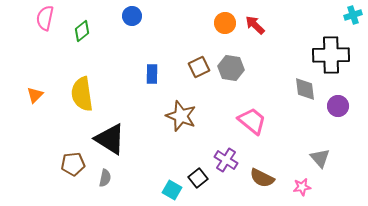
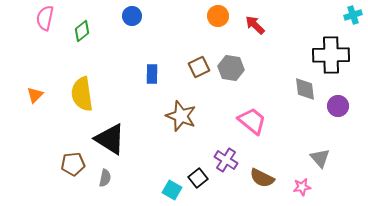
orange circle: moved 7 px left, 7 px up
